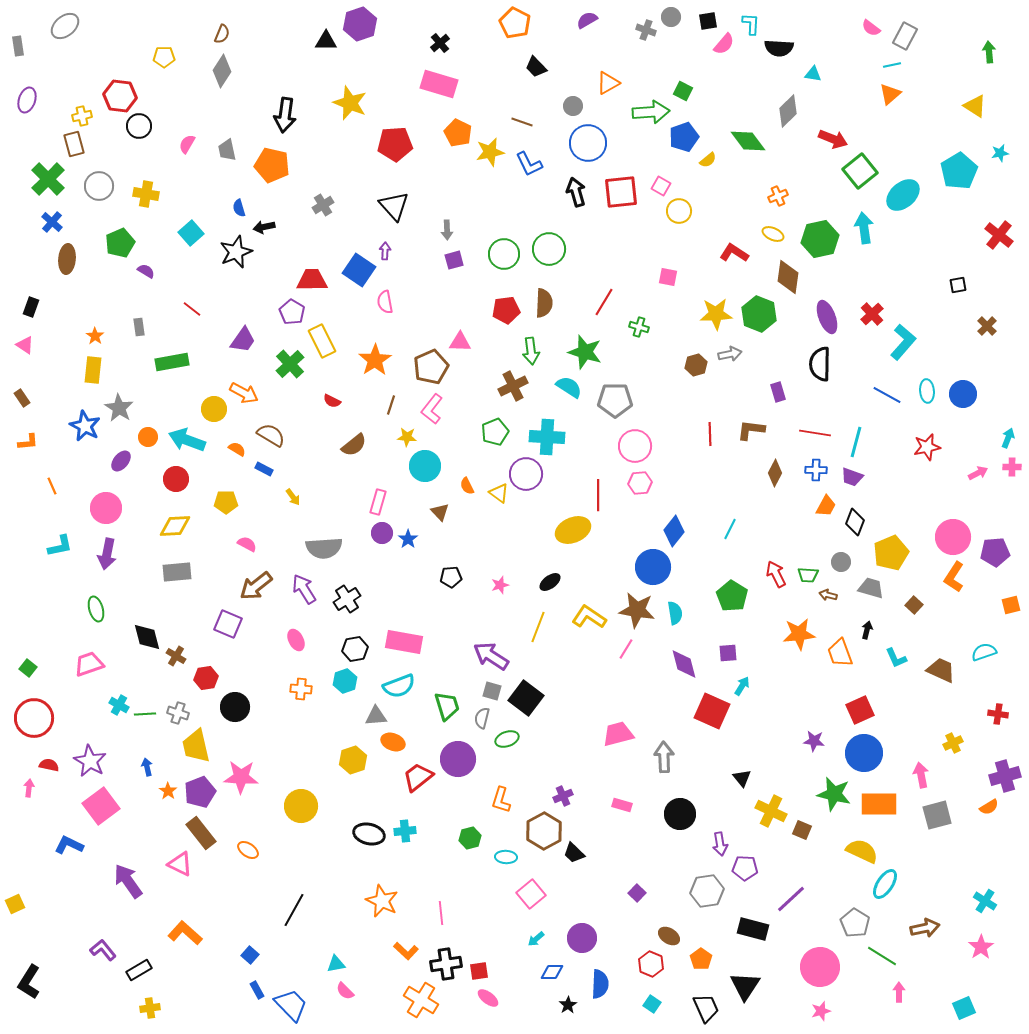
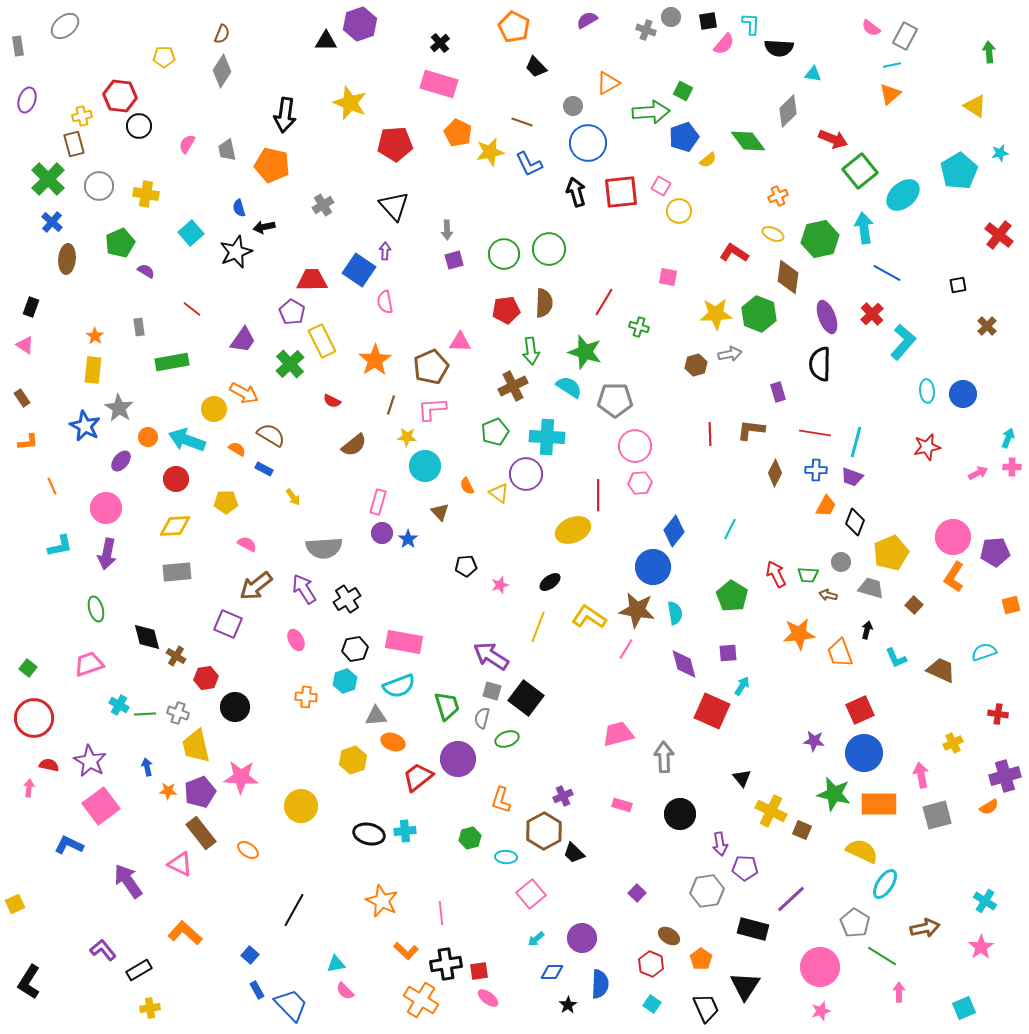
orange pentagon at (515, 23): moved 1 px left, 4 px down
blue line at (887, 395): moved 122 px up
pink L-shape at (432, 409): rotated 48 degrees clockwise
black pentagon at (451, 577): moved 15 px right, 11 px up
orange cross at (301, 689): moved 5 px right, 8 px down
orange star at (168, 791): rotated 30 degrees counterclockwise
